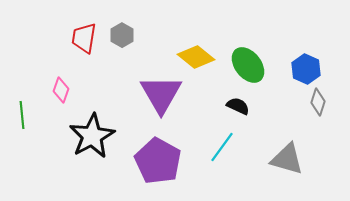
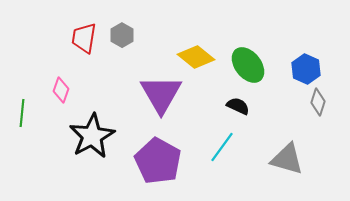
green line: moved 2 px up; rotated 12 degrees clockwise
